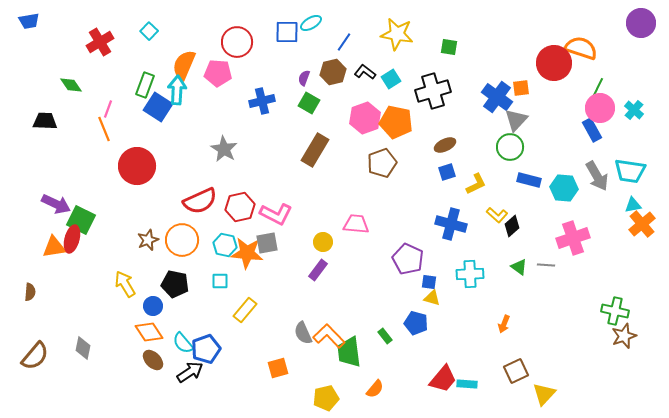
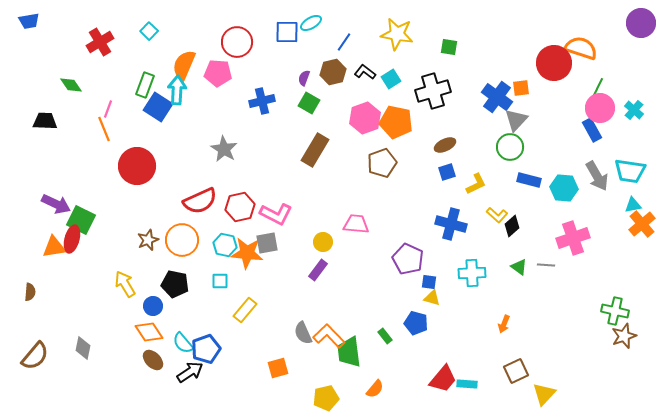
cyan cross at (470, 274): moved 2 px right, 1 px up
